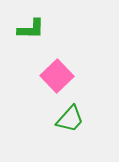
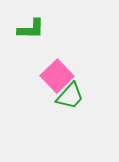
green trapezoid: moved 23 px up
